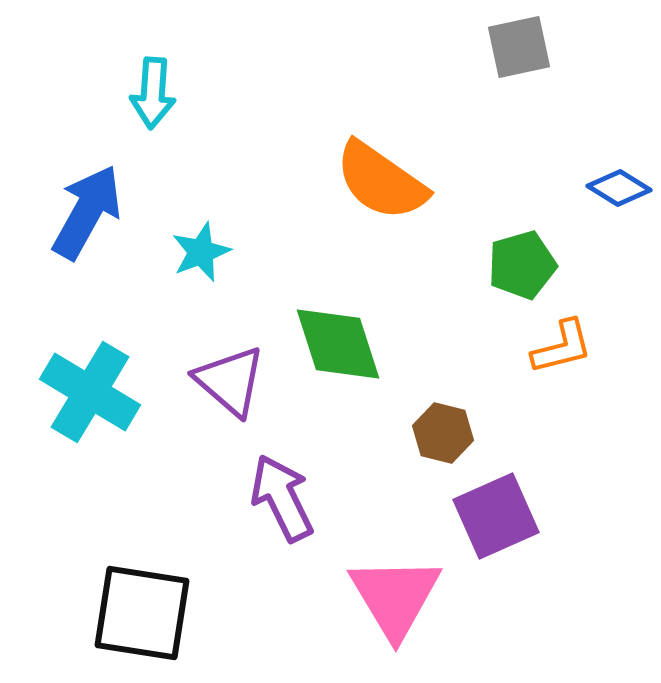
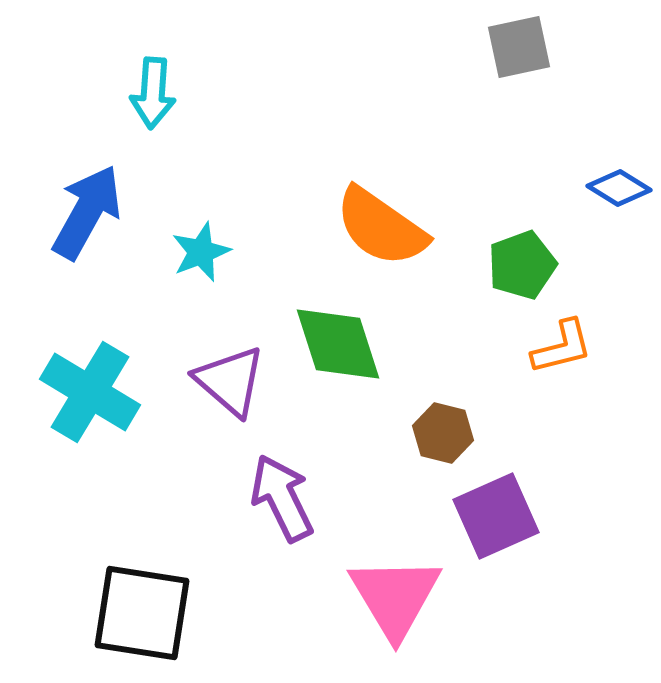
orange semicircle: moved 46 px down
green pentagon: rotated 4 degrees counterclockwise
